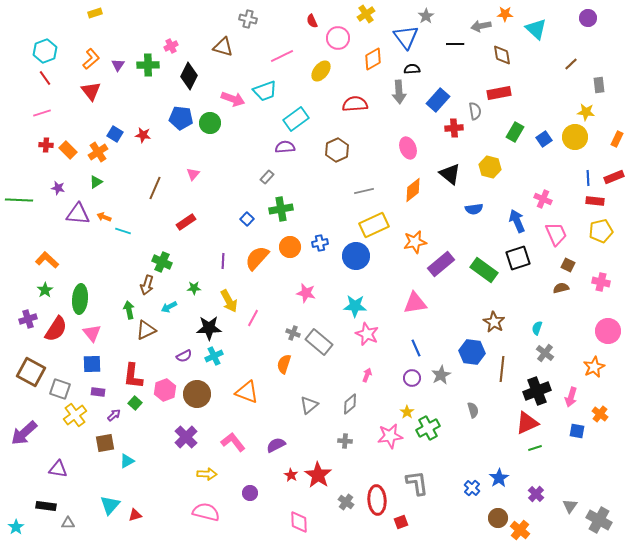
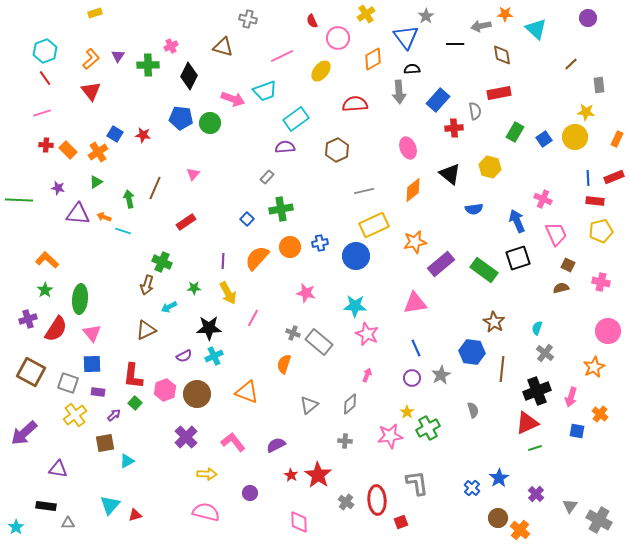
purple triangle at (118, 65): moved 9 px up
yellow arrow at (229, 301): moved 1 px left, 8 px up
green arrow at (129, 310): moved 111 px up
gray square at (60, 389): moved 8 px right, 6 px up
